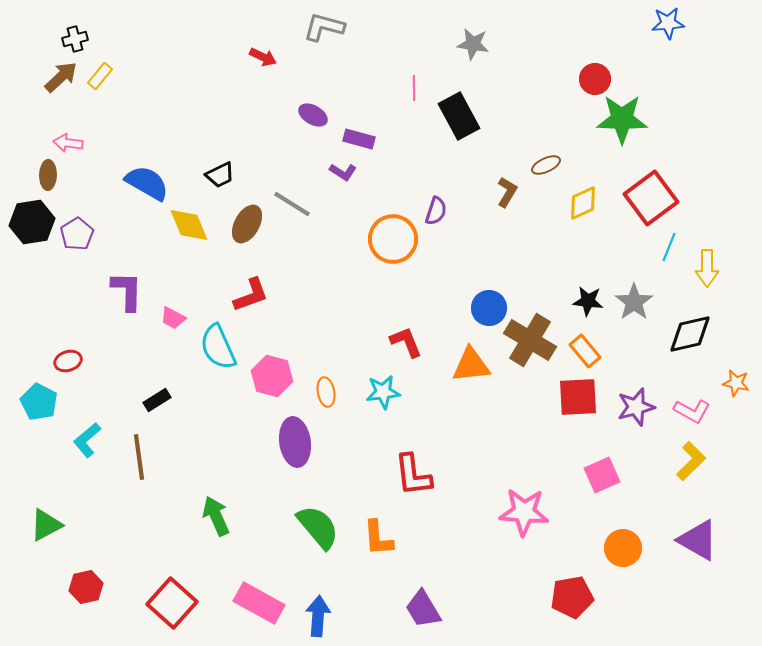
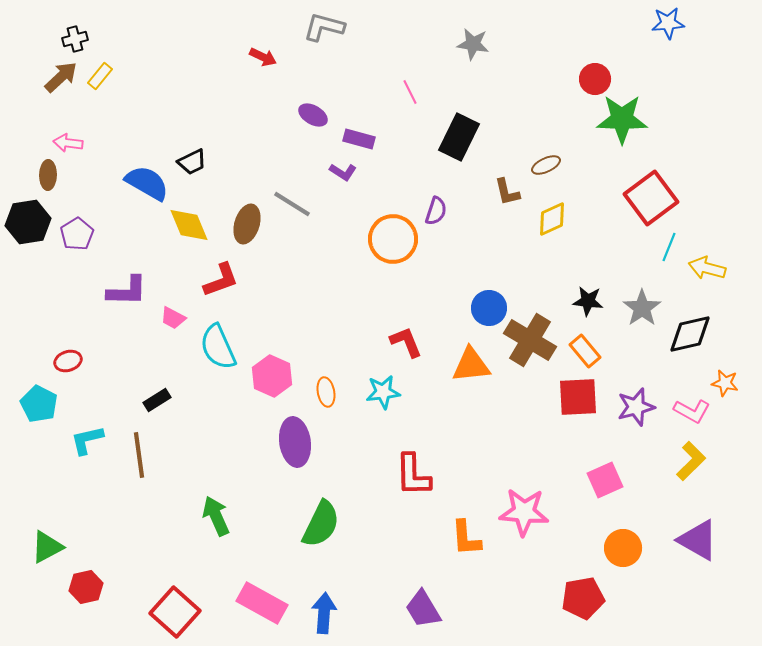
pink line at (414, 88): moved 4 px left, 4 px down; rotated 25 degrees counterclockwise
black rectangle at (459, 116): moved 21 px down; rotated 54 degrees clockwise
black trapezoid at (220, 175): moved 28 px left, 13 px up
brown L-shape at (507, 192): rotated 136 degrees clockwise
yellow diamond at (583, 203): moved 31 px left, 16 px down
black hexagon at (32, 222): moved 4 px left
brown ellipse at (247, 224): rotated 12 degrees counterclockwise
yellow arrow at (707, 268): rotated 105 degrees clockwise
purple L-shape at (127, 291): rotated 90 degrees clockwise
red L-shape at (251, 295): moved 30 px left, 15 px up
gray star at (634, 302): moved 8 px right, 6 px down
pink hexagon at (272, 376): rotated 9 degrees clockwise
orange star at (736, 383): moved 11 px left
cyan pentagon at (39, 402): moved 2 px down
cyan L-shape at (87, 440): rotated 27 degrees clockwise
brown line at (139, 457): moved 2 px up
red L-shape at (413, 475): rotated 6 degrees clockwise
pink square at (602, 475): moved 3 px right, 5 px down
green triangle at (46, 525): moved 1 px right, 22 px down
green semicircle at (318, 527): moved 3 px right, 3 px up; rotated 66 degrees clockwise
orange L-shape at (378, 538): moved 88 px right
red pentagon at (572, 597): moved 11 px right, 1 px down
red square at (172, 603): moved 3 px right, 9 px down
pink rectangle at (259, 603): moved 3 px right
blue arrow at (318, 616): moved 6 px right, 3 px up
